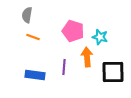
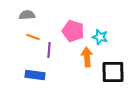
gray semicircle: rotated 77 degrees clockwise
purple line: moved 15 px left, 17 px up
